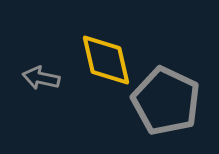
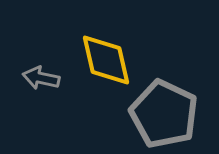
gray pentagon: moved 2 px left, 13 px down
